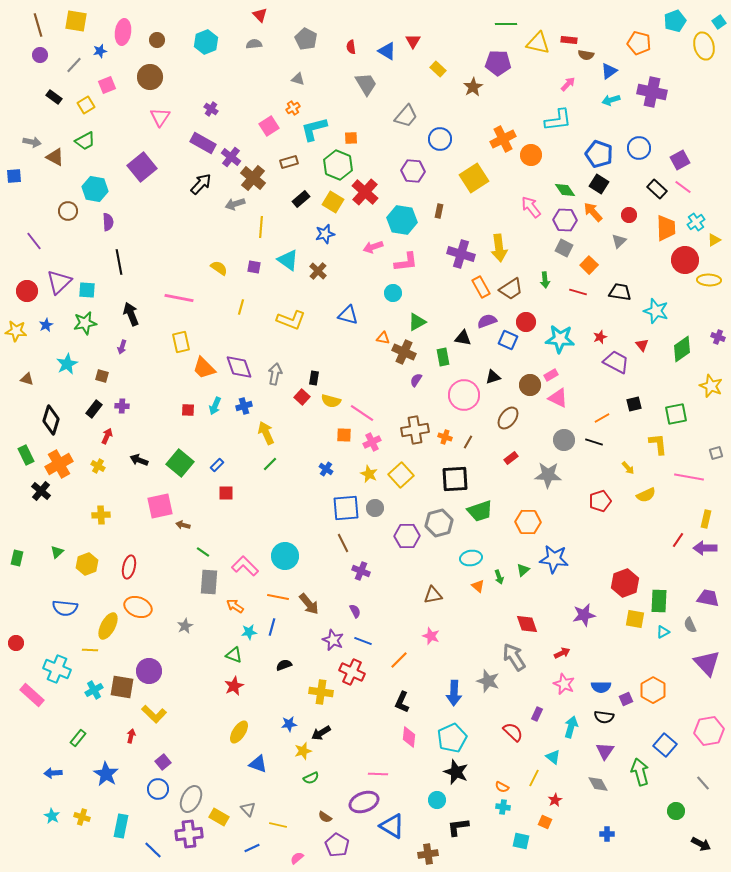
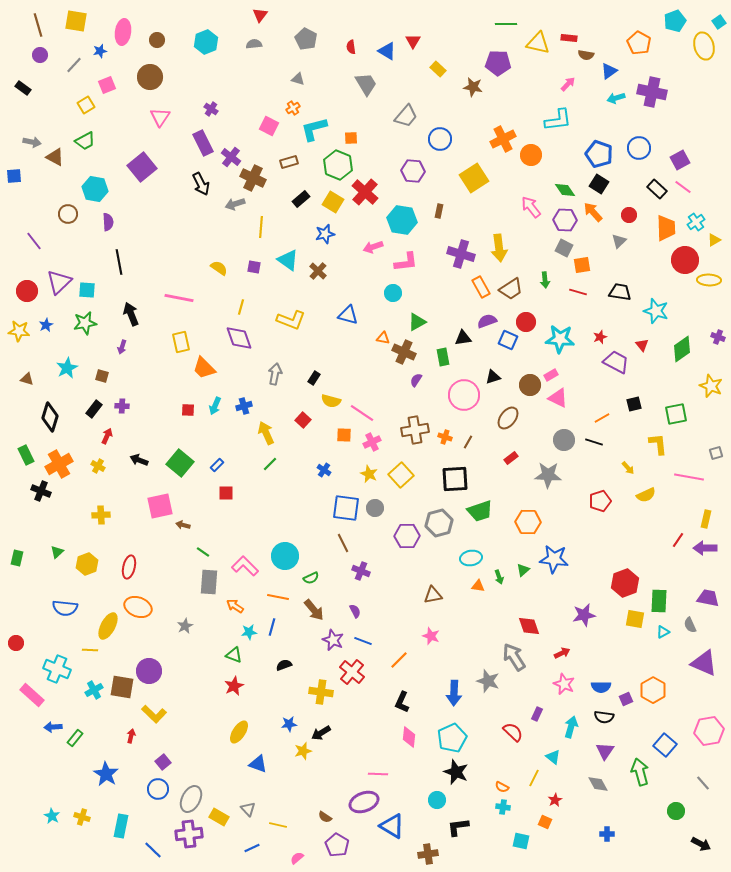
red triangle at (260, 15): rotated 21 degrees clockwise
red rectangle at (569, 40): moved 2 px up
orange pentagon at (639, 43): rotated 15 degrees clockwise
brown star at (473, 87): rotated 30 degrees counterclockwise
black rectangle at (54, 97): moved 31 px left, 9 px up
cyan arrow at (611, 100): moved 5 px right, 2 px up
pink square at (269, 126): rotated 30 degrees counterclockwise
purple rectangle at (203, 143): rotated 35 degrees clockwise
brown cross at (253, 178): rotated 15 degrees counterclockwise
black arrow at (201, 184): rotated 110 degrees clockwise
brown circle at (68, 211): moved 3 px down
orange square at (589, 265): moved 7 px left; rotated 36 degrees clockwise
yellow star at (16, 331): moved 3 px right
black triangle at (463, 338): rotated 18 degrees counterclockwise
cyan star at (67, 364): moved 4 px down
purple diamond at (239, 367): moved 29 px up
black rectangle at (314, 378): rotated 24 degrees clockwise
red square at (302, 397): moved 1 px right, 23 px down
black diamond at (51, 420): moved 1 px left, 3 px up
blue cross at (326, 469): moved 2 px left, 1 px down
black cross at (41, 491): rotated 18 degrees counterclockwise
blue square at (346, 508): rotated 12 degrees clockwise
orange triangle at (478, 586): rotated 32 degrees counterclockwise
brown arrow at (309, 604): moved 5 px right, 6 px down
red diamond at (527, 624): moved 2 px right, 2 px down
purple triangle at (707, 663): moved 3 px left; rotated 24 degrees counterclockwise
red cross at (352, 672): rotated 15 degrees clockwise
green rectangle at (78, 738): moved 3 px left
blue arrow at (53, 773): moved 46 px up
green semicircle at (311, 778): moved 200 px up
